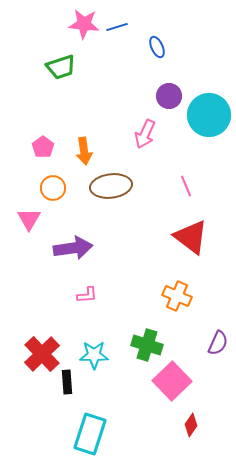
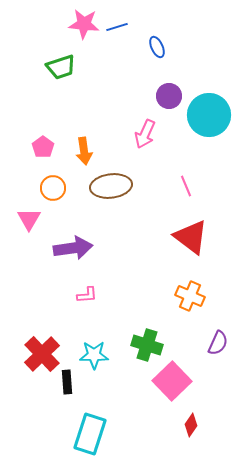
orange cross: moved 13 px right
